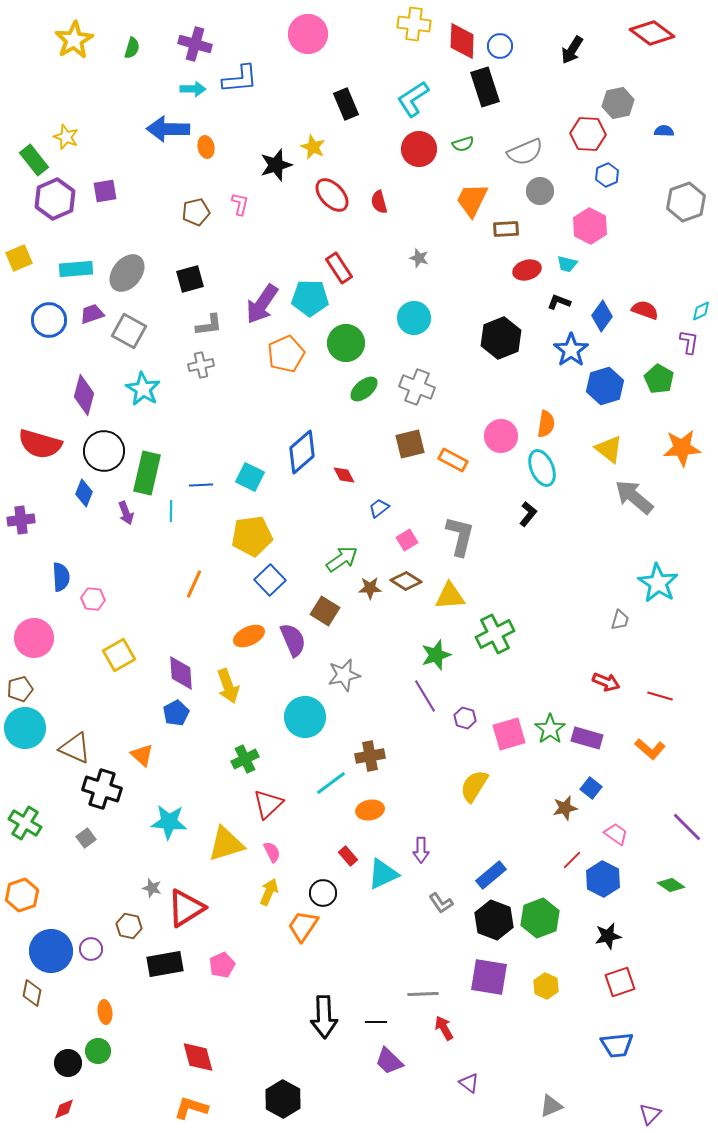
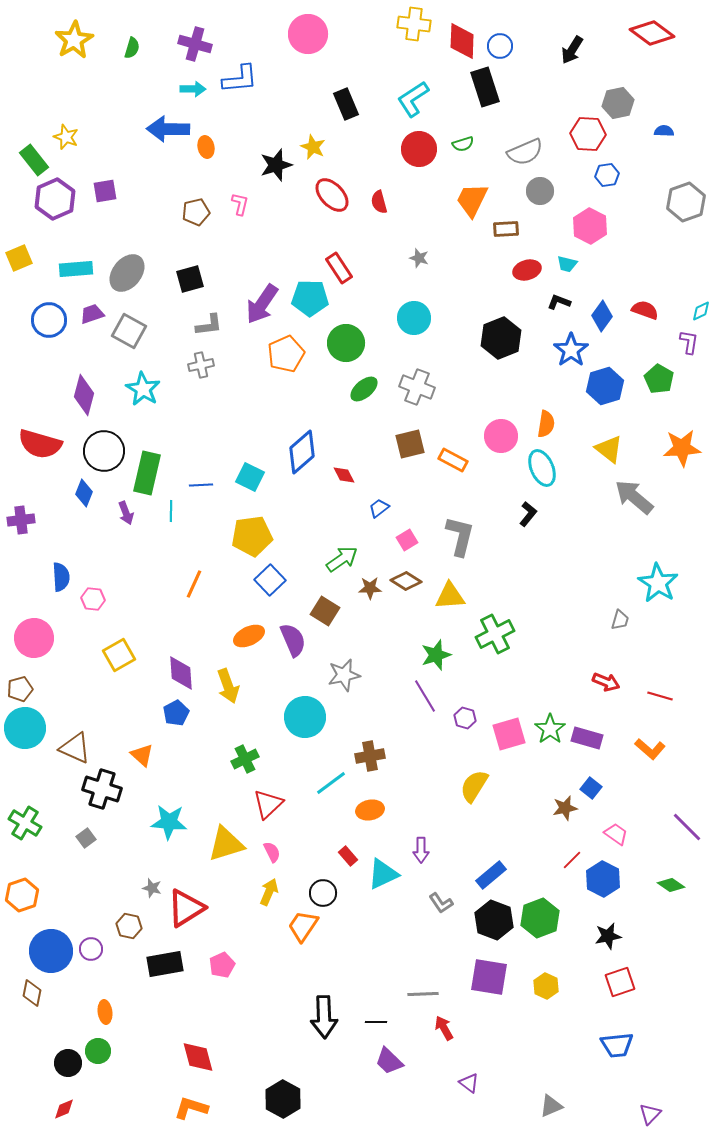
blue hexagon at (607, 175): rotated 15 degrees clockwise
